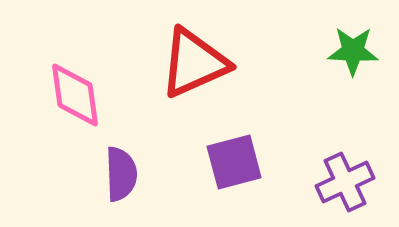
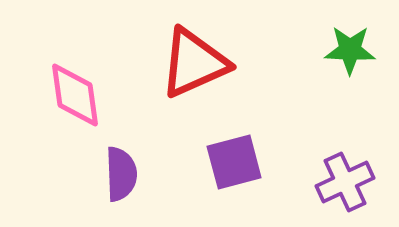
green star: moved 3 px left, 1 px up
